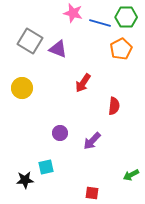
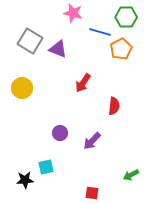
blue line: moved 9 px down
